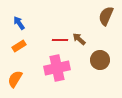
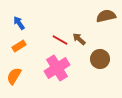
brown semicircle: rotated 54 degrees clockwise
red line: rotated 28 degrees clockwise
brown circle: moved 1 px up
pink cross: rotated 20 degrees counterclockwise
orange semicircle: moved 1 px left, 3 px up
